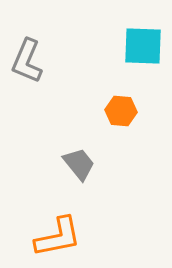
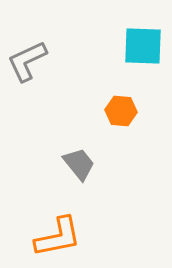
gray L-shape: rotated 42 degrees clockwise
